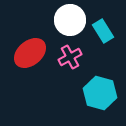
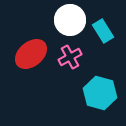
red ellipse: moved 1 px right, 1 px down
